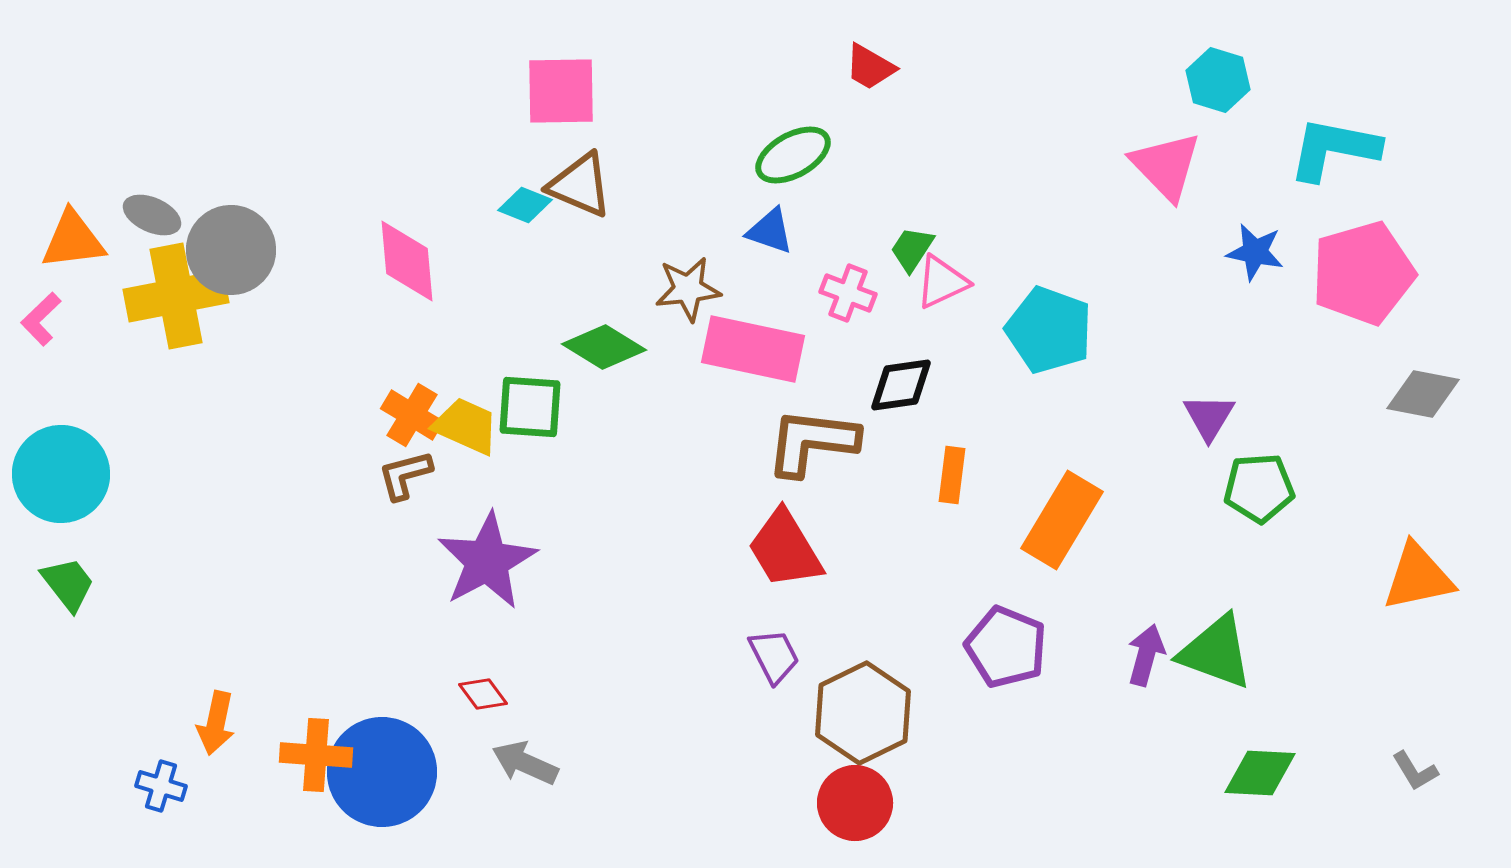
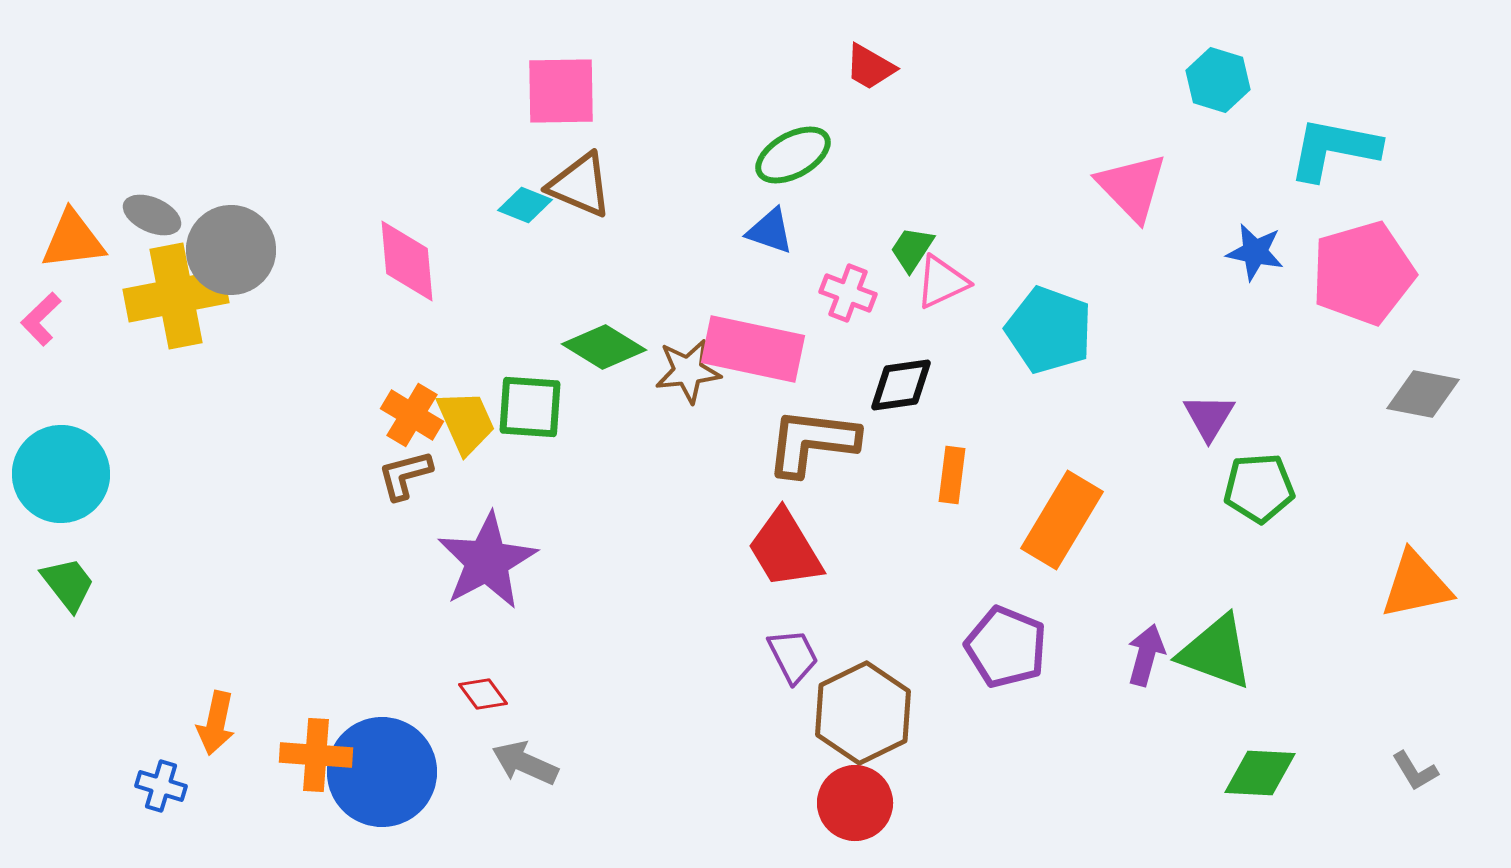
pink triangle at (1166, 166): moved 34 px left, 21 px down
brown star at (688, 289): moved 82 px down
yellow trapezoid at (466, 426): moved 4 px up; rotated 42 degrees clockwise
orange triangle at (1418, 577): moved 2 px left, 8 px down
purple trapezoid at (774, 656): moved 19 px right
